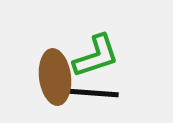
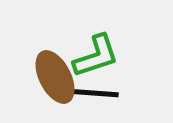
brown ellipse: rotated 20 degrees counterclockwise
